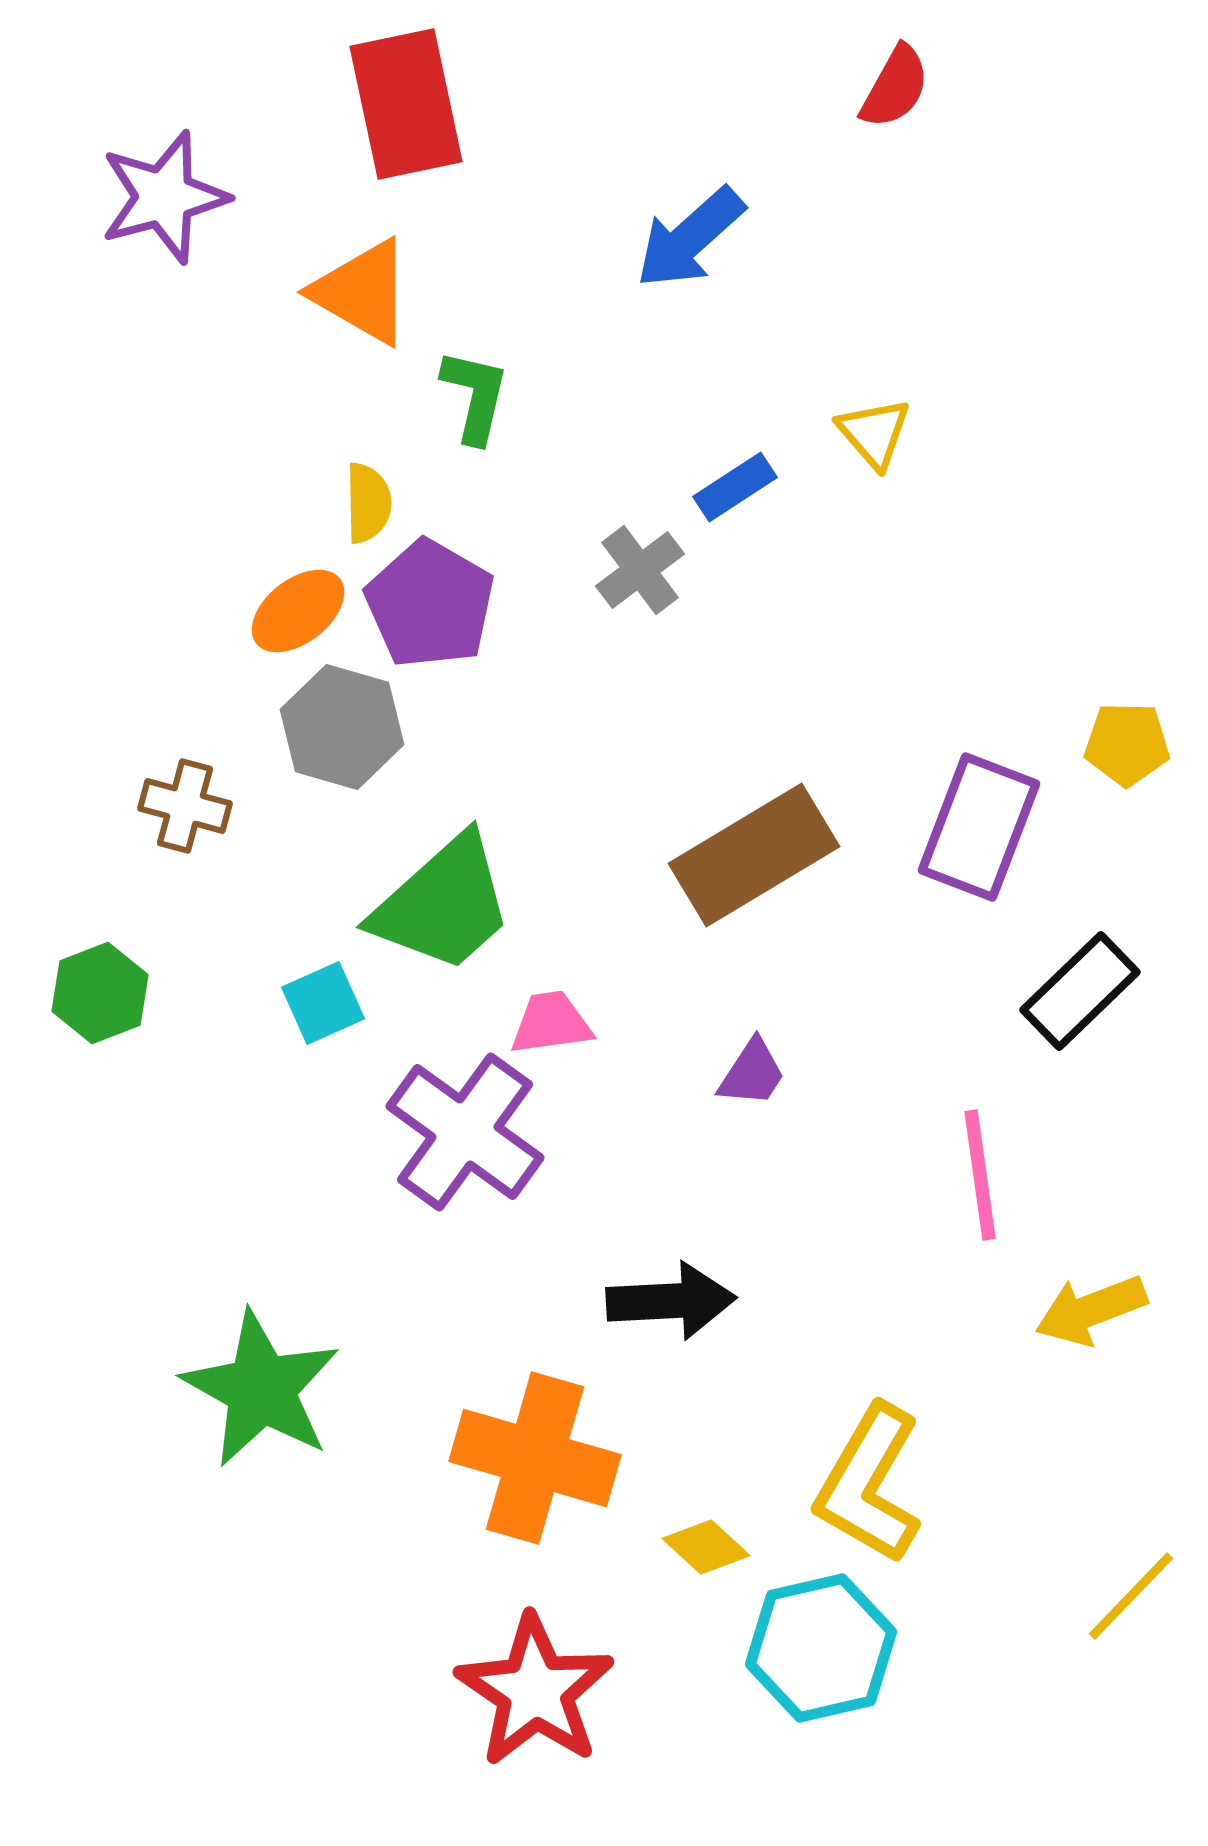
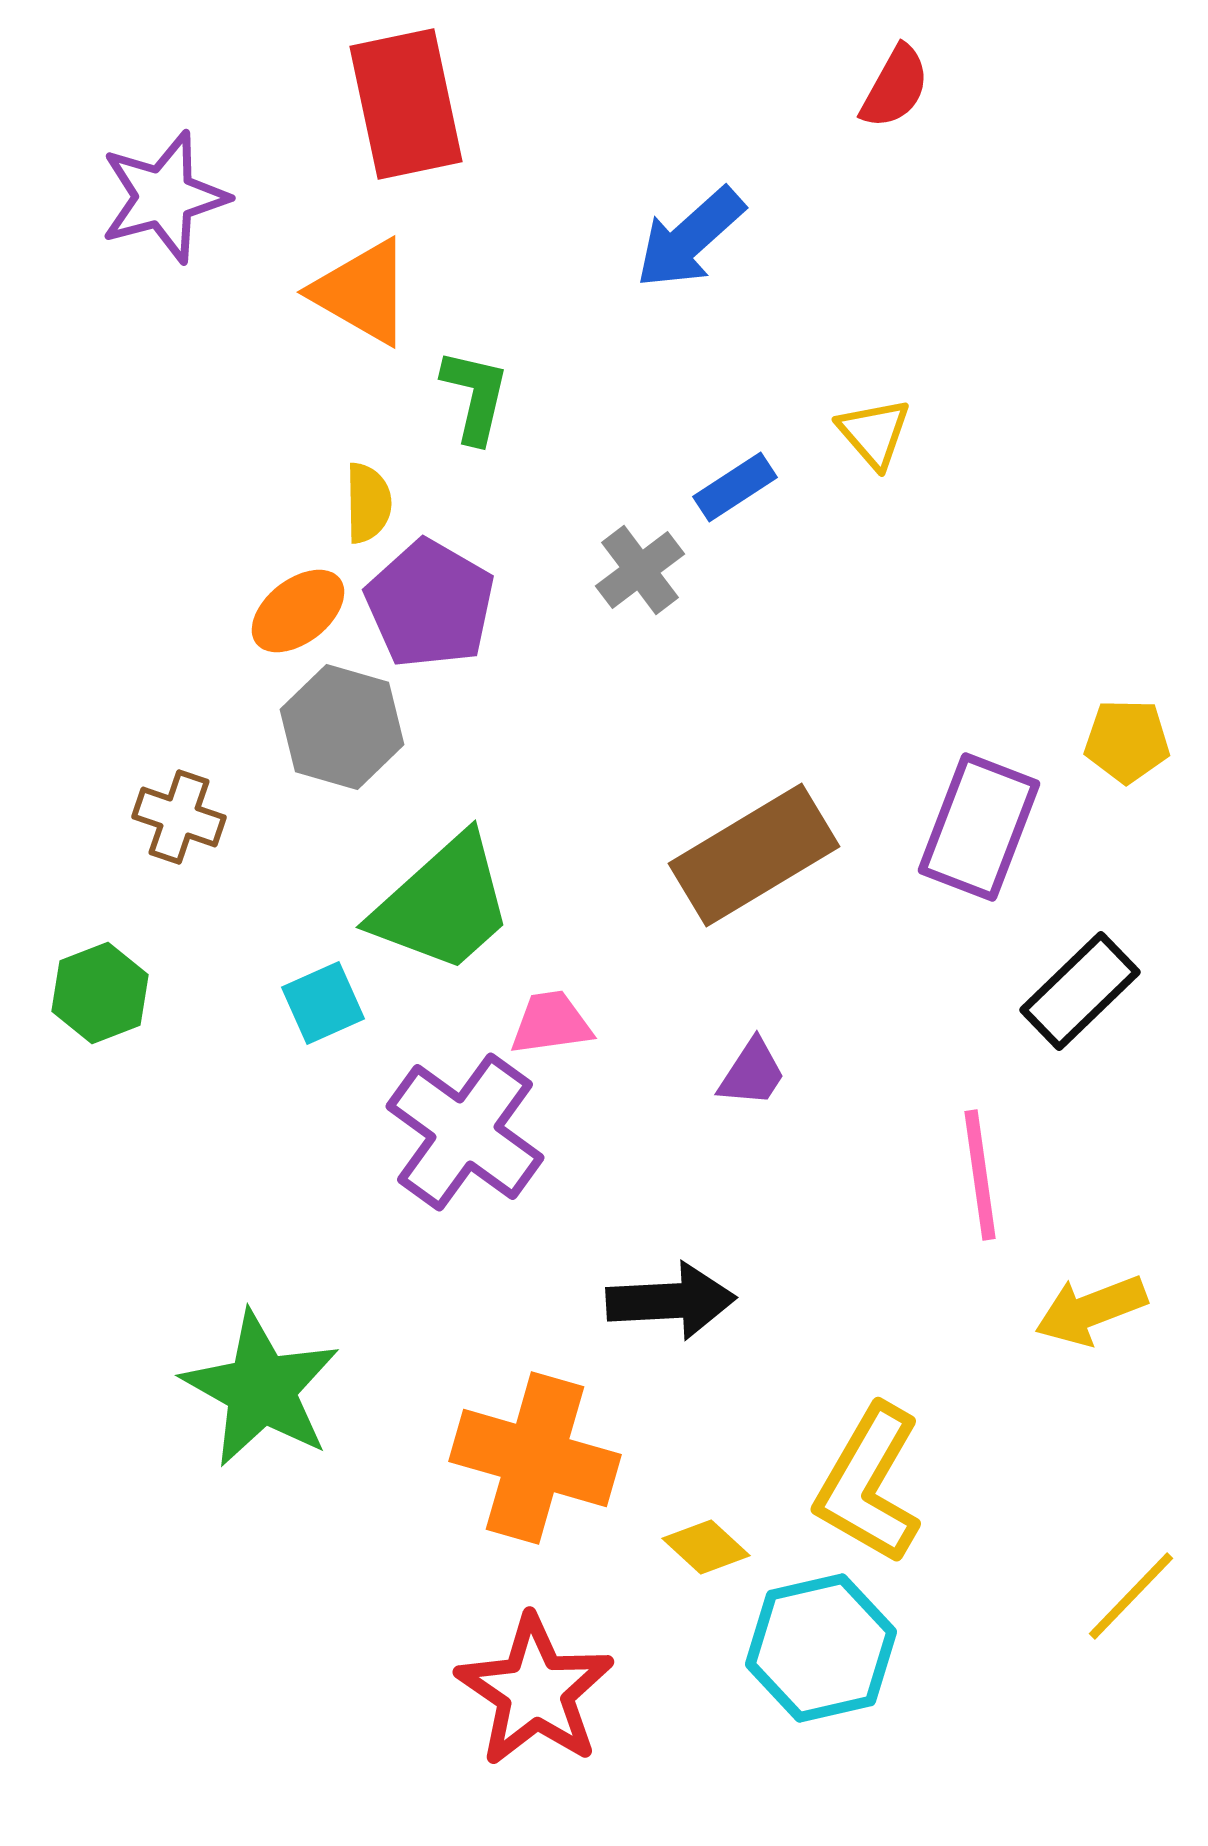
yellow pentagon: moved 3 px up
brown cross: moved 6 px left, 11 px down; rotated 4 degrees clockwise
